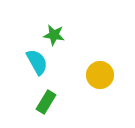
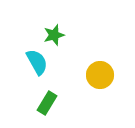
green star: rotated 25 degrees counterclockwise
green rectangle: moved 1 px right, 1 px down
